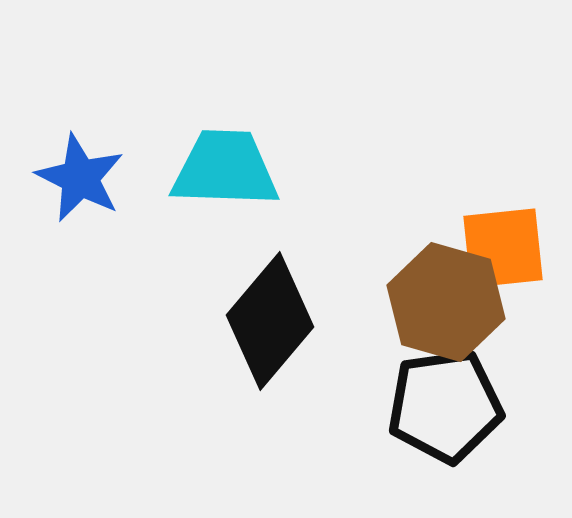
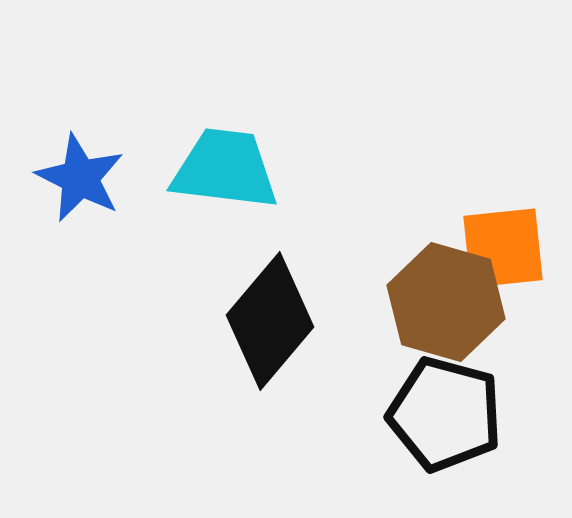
cyan trapezoid: rotated 5 degrees clockwise
black pentagon: moved 8 px down; rotated 23 degrees clockwise
